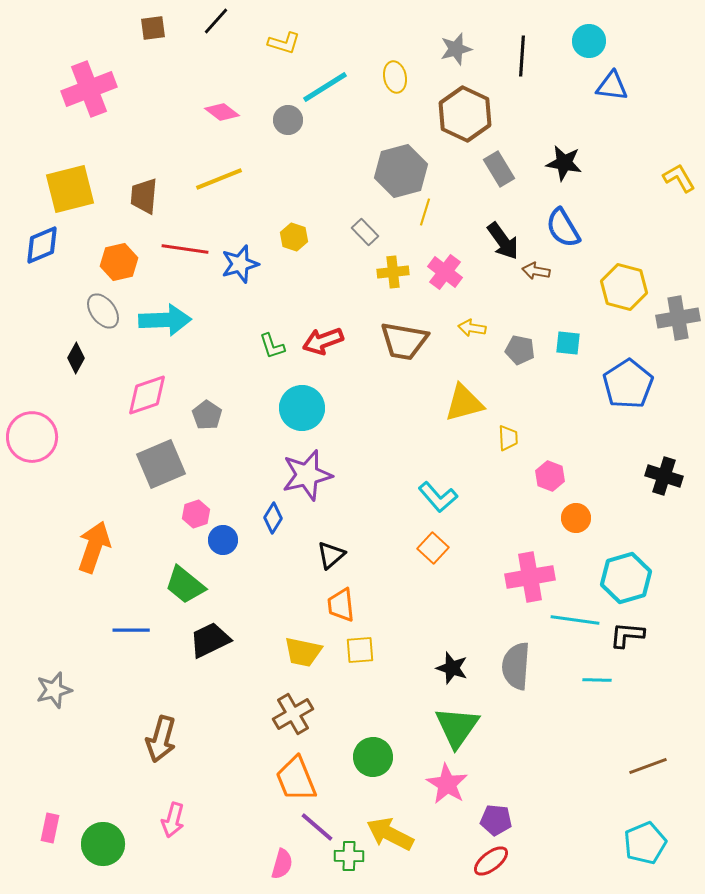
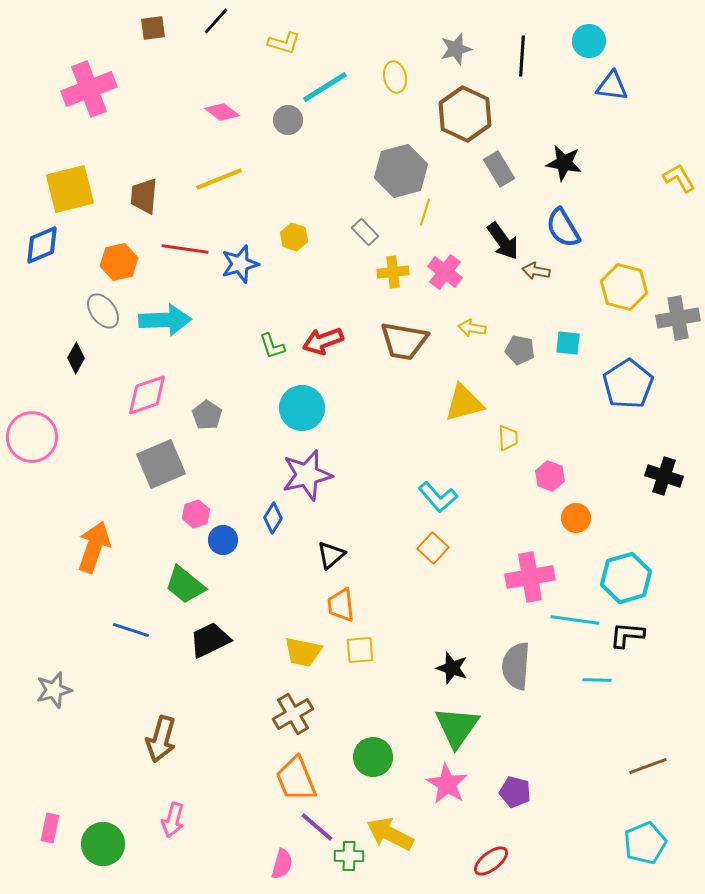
blue line at (131, 630): rotated 18 degrees clockwise
purple pentagon at (496, 820): moved 19 px right, 28 px up; rotated 8 degrees clockwise
